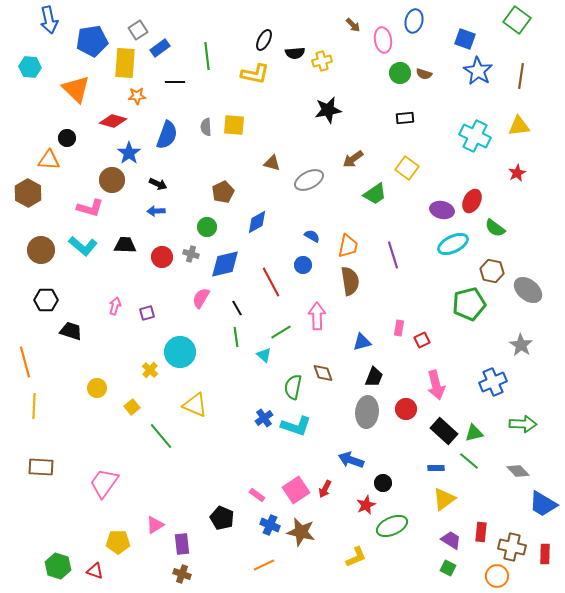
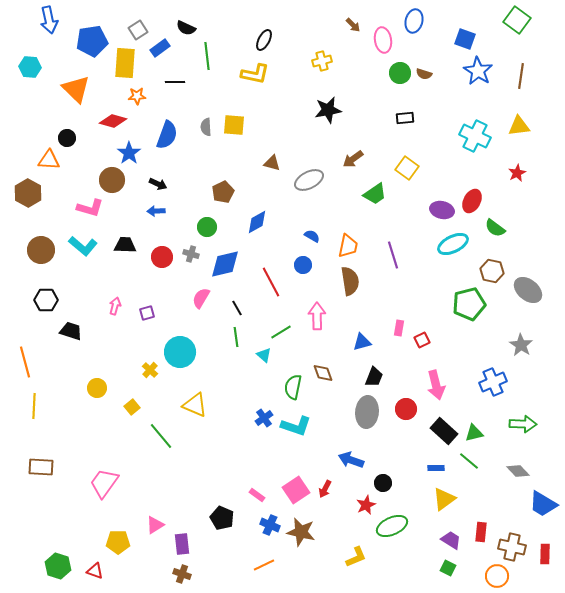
black semicircle at (295, 53): moved 109 px left, 25 px up; rotated 30 degrees clockwise
